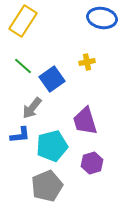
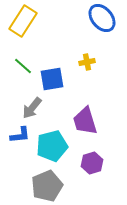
blue ellipse: rotated 40 degrees clockwise
blue square: rotated 25 degrees clockwise
